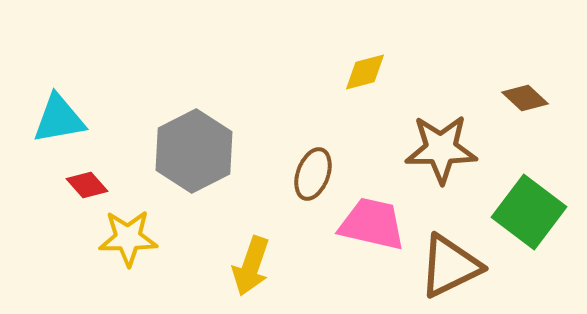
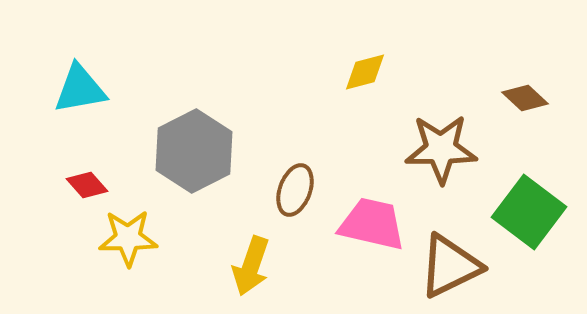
cyan triangle: moved 21 px right, 30 px up
brown ellipse: moved 18 px left, 16 px down
